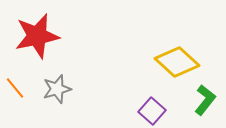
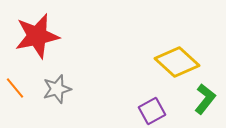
green L-shape: moved 1 px up
purple square: rotated 20 degrees clockwise
